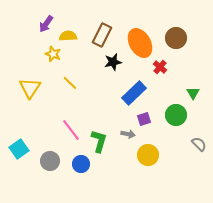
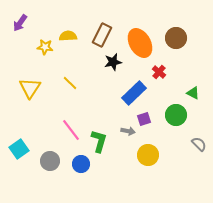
purple arrow: moved 26 px left, 1 px up
yellow star: moved 8 px left, 7 px up; rotated 14 degrees counterclockwise
red cross: moved 1 px left, 5 px down
green triangle: rotated 32 degrees counterclockwise
gray arrow: moved 3 px up
